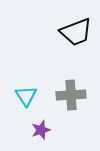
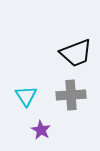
black trapezoid: moved 21 px down
purple star: rotated 24 degrees counterclockwise
